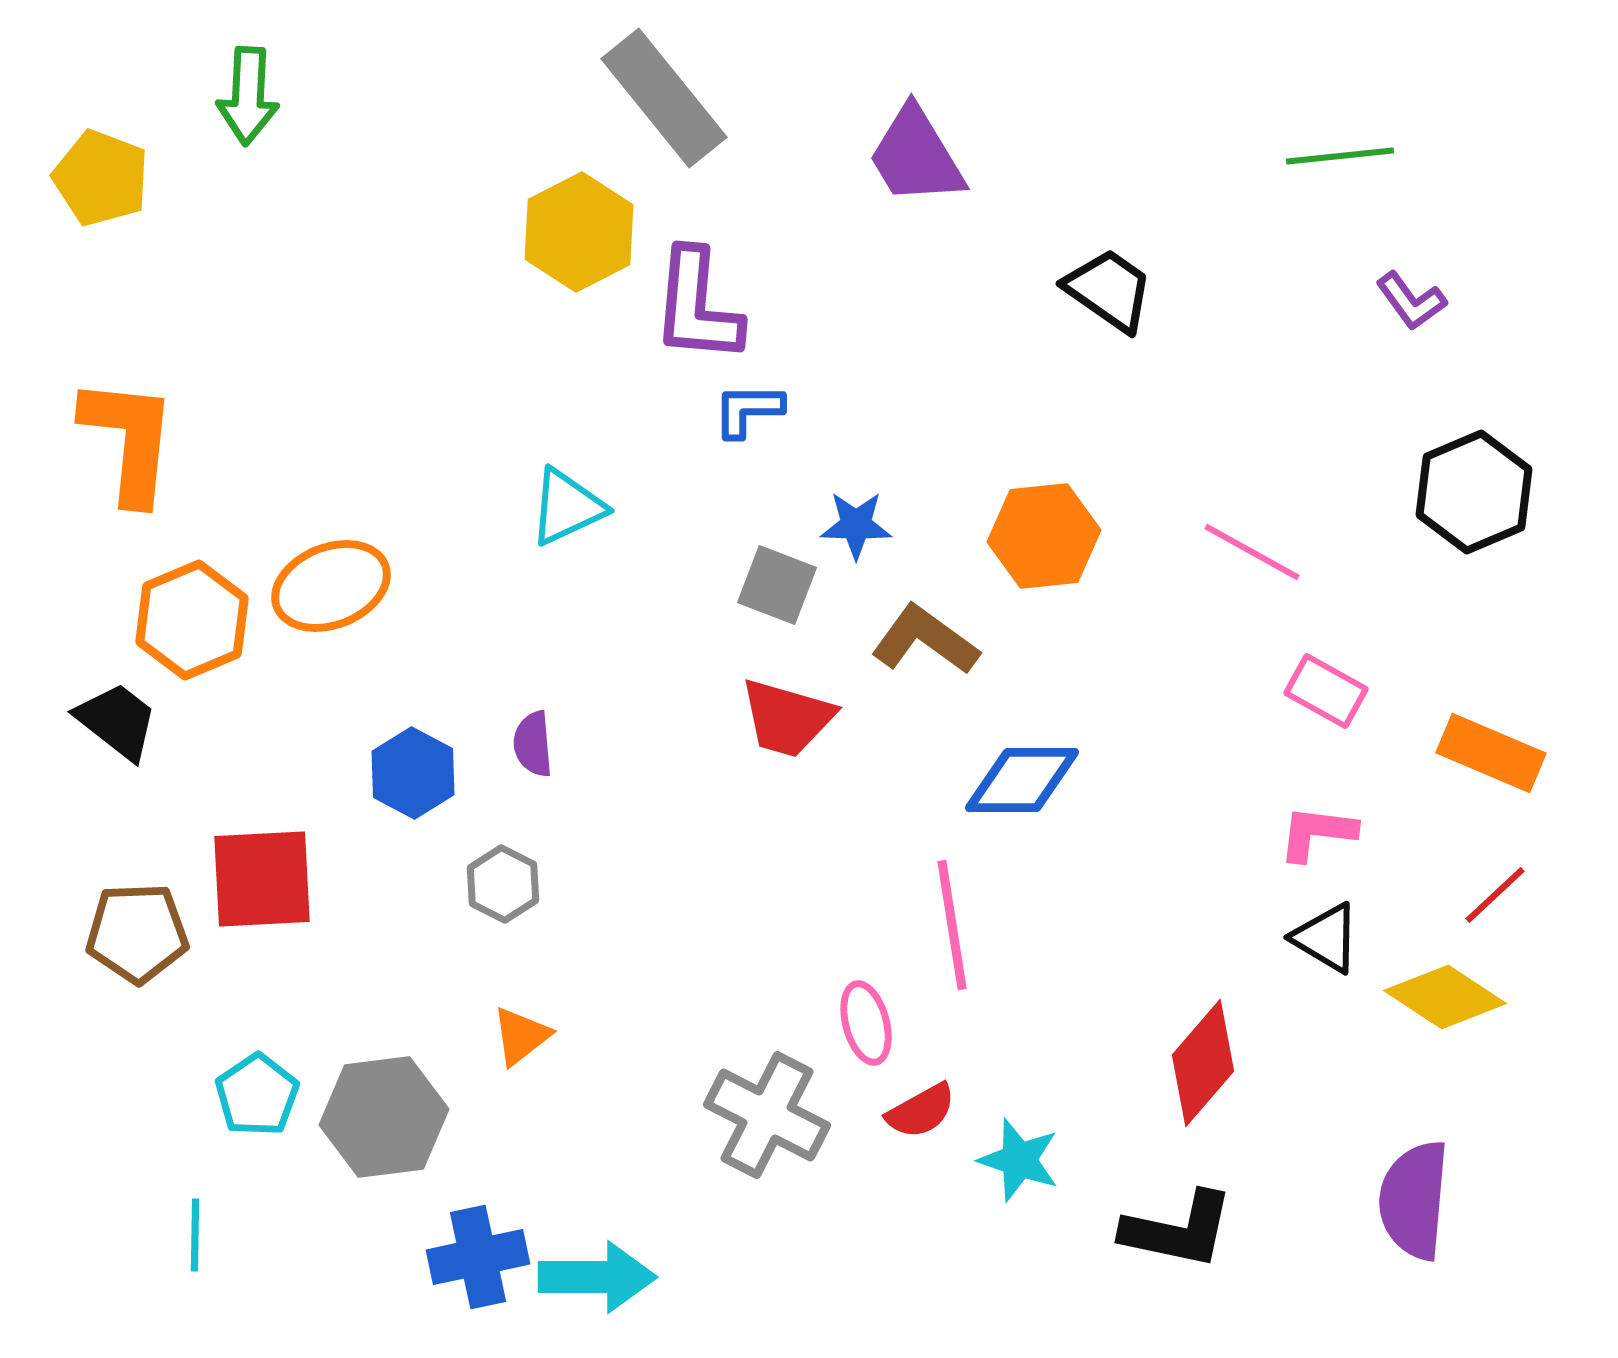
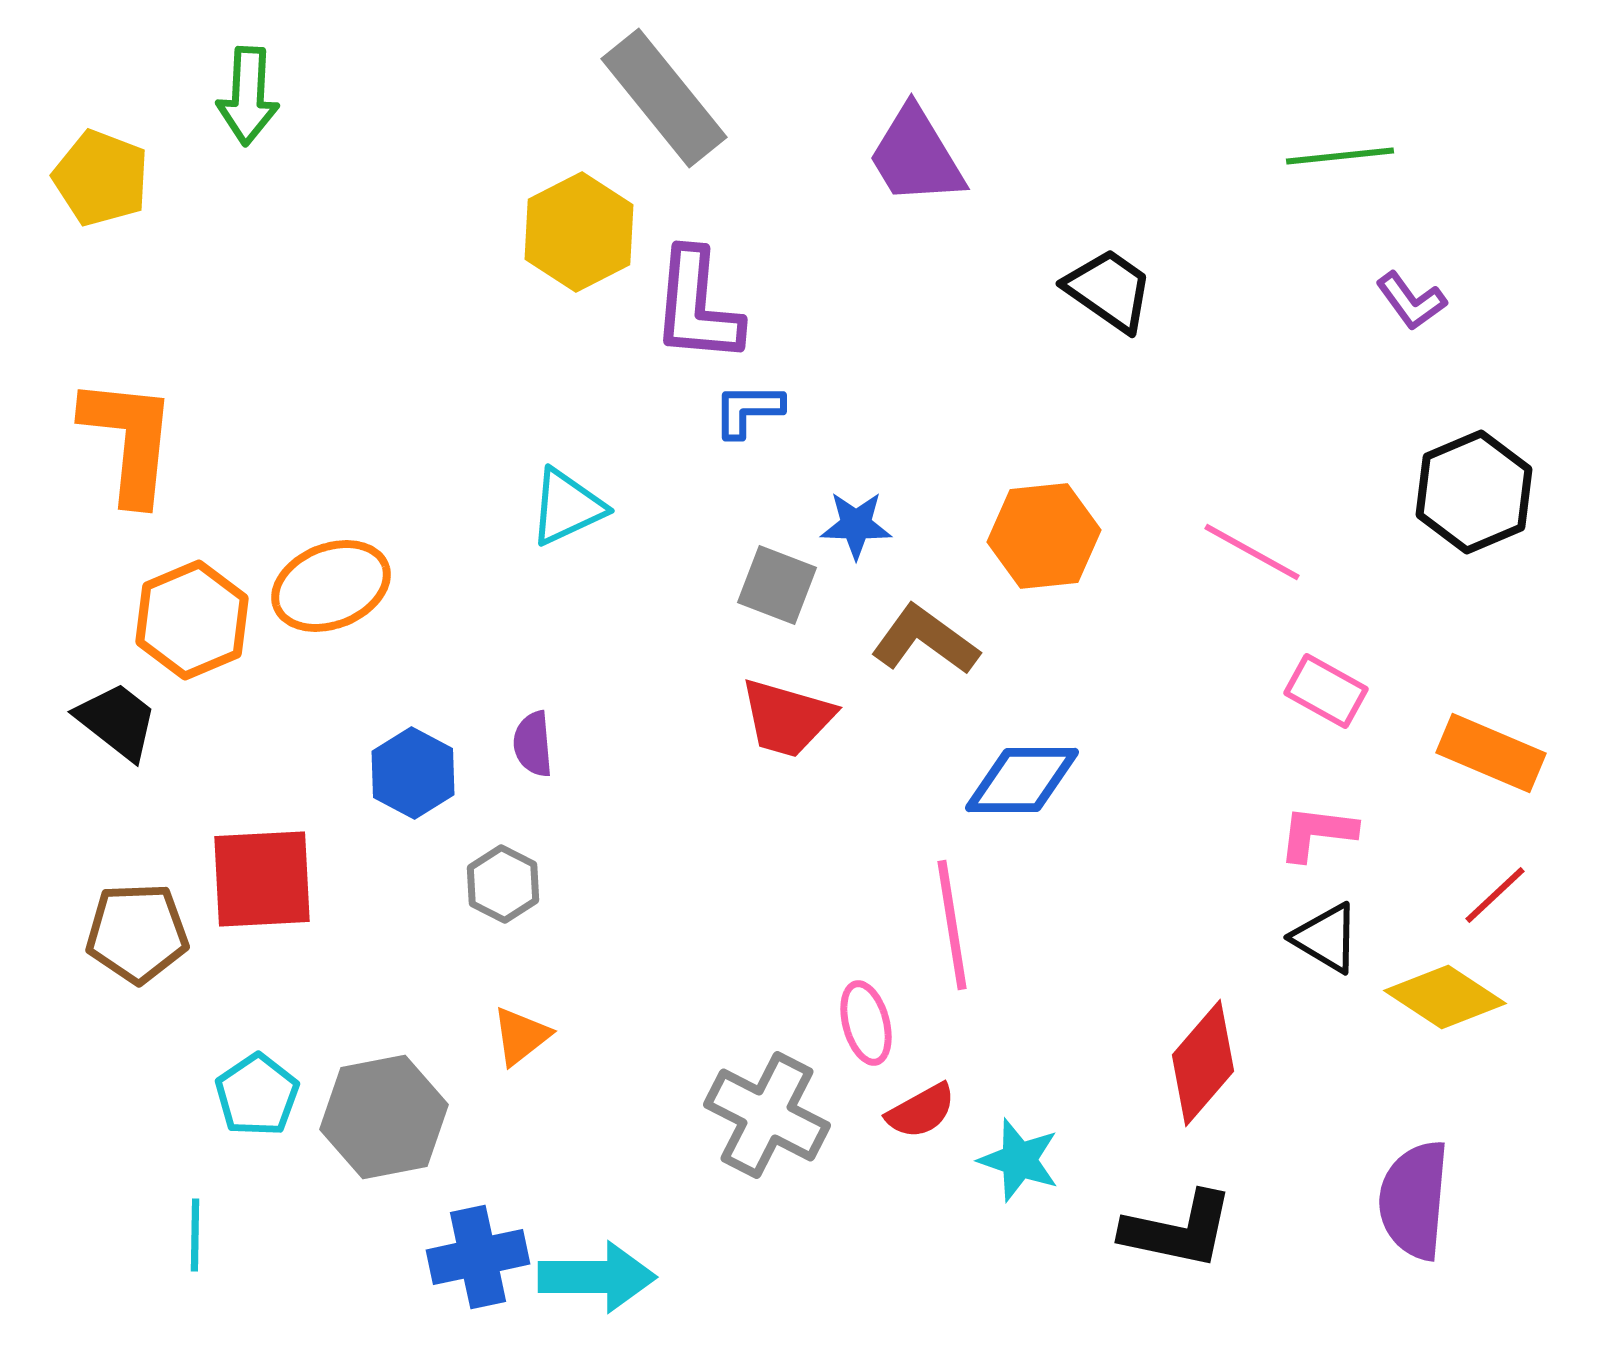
gray hexagon at (384, 1117): rotated 4 degrees counterclockwise
